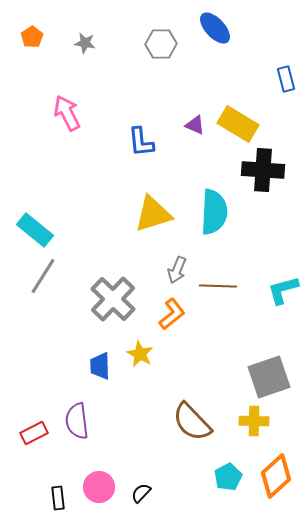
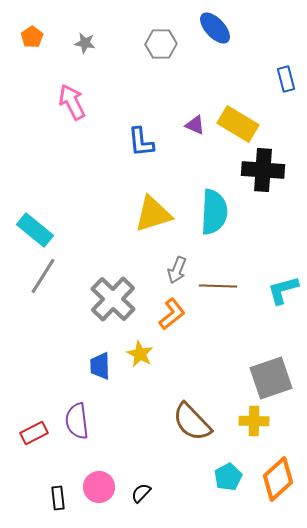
pink arrow: moved 5 px right, 11 px up
gray square: moved 2 px right, 1 px down
orange diamond: moved 2 px right, 3 px down
